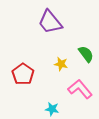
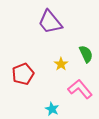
green semicircle: rotated 12 degrees clockwise
yellow star: rotated 24 degrees clockwise
red pentagon: rotated 15 degrees clockwise
cyan star: rotated 16 degrees clockwise
